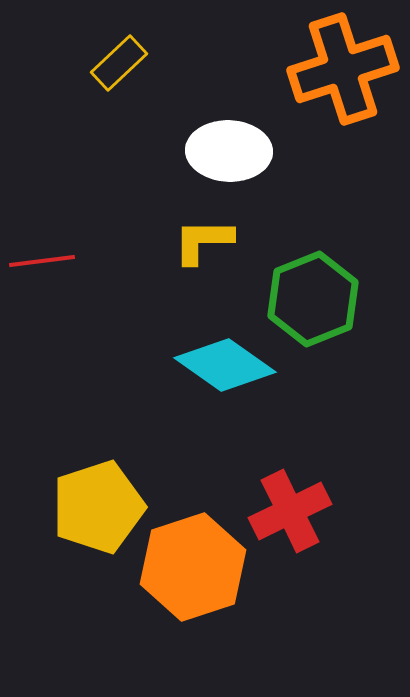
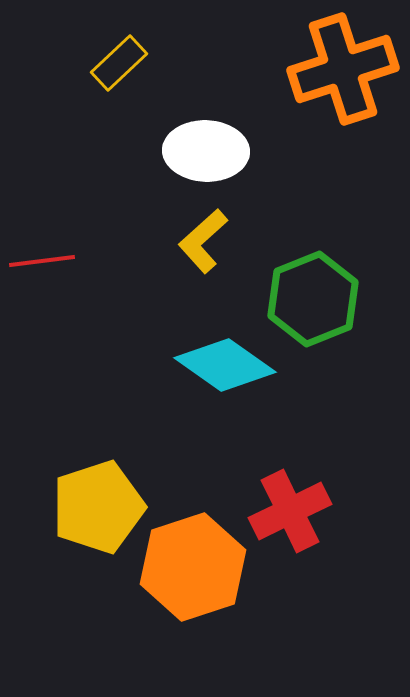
white ellipse: moved 23 px left
yellow L-shape: rotated 42 degrees counterclockwise
